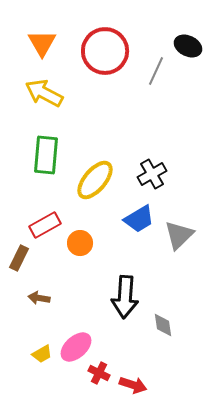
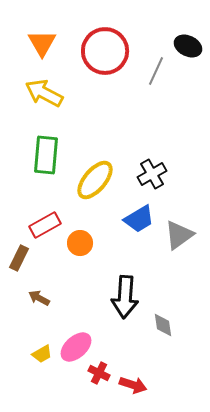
gray triangle: rotated 8 degrees clockwise
brown arrow: rotated 20 degrees clockwise
